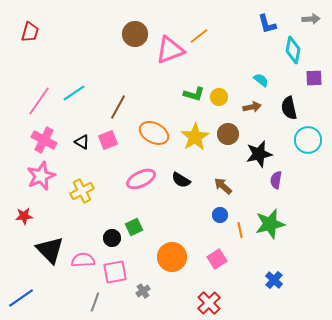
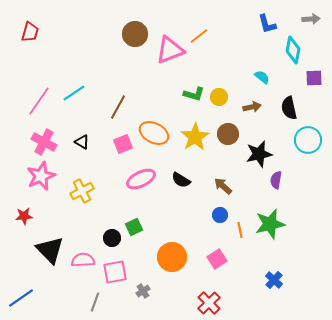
cyan semicircle at (261, 80): moved 1 px right, 3 px up
pink cross at (44, 140): moved 2 px down
pink square at (108, 140): moved 15 px right, 4 px down
